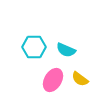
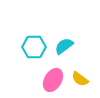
cyan semicircle: moved 2 px left, 4 px up; rotated 120 degrees clockwise
